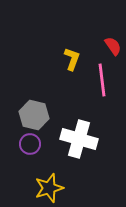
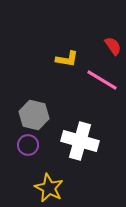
yellow L-shape: moved 5 px left; rotated 80 degrees clockwise
pink line: rotated 52 degrees counterclockwise
white cross: moved 1 px right, 2 px down
purple circle: moved 2 px left, 1 px down
yellow star: rotated 28 degrees counterclockwise
